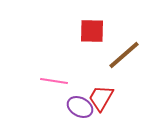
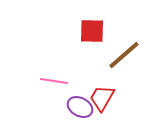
red trapezoid: moved 1 px right
